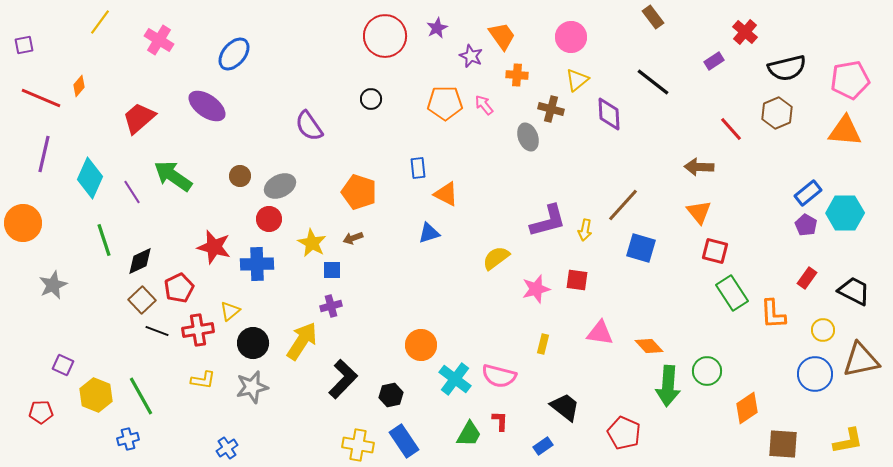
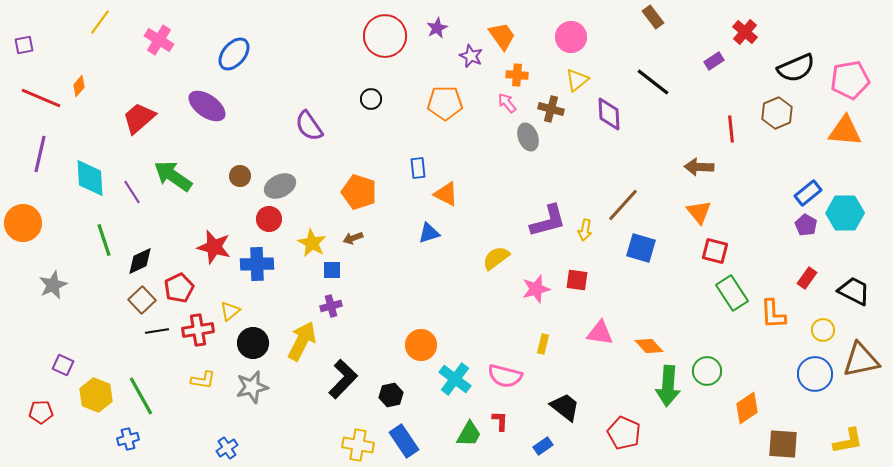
black semicircle at (787, 68): moved 9 px right; rotated 9 degrees counterclockwise
pink arrow at (484, 105): moved 23 px right, 2 px up
red line at (731, 129): rotated 36 degrees clockwise
purple line at (44, 154): moved 4 px left
cyan diamond at (90, 178): rotated 27 degrees counterclockwise
black line at (157, 331): rotated 30 degrees counterclockwise
yellow arrow at (302, 341): rotated 6 degrees counterclockwise
pink semicircle at (499, 376): moved 6 px right
